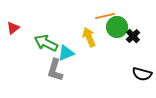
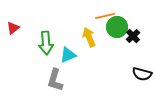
green arrow: rotated 120 degrees counterclockwise
cyan triangle: moved 2 px right, 2 px down
gray L-shape: moved 10 px down
